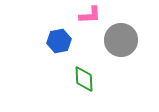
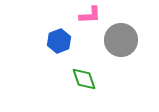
blue hexagon: rotated 10 degrees counterclockwise
green diamond: rotated 16 degrees counterclockwise
